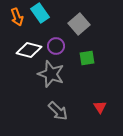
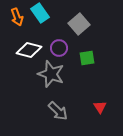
purple circle: moved 3 px right, 2 px down
